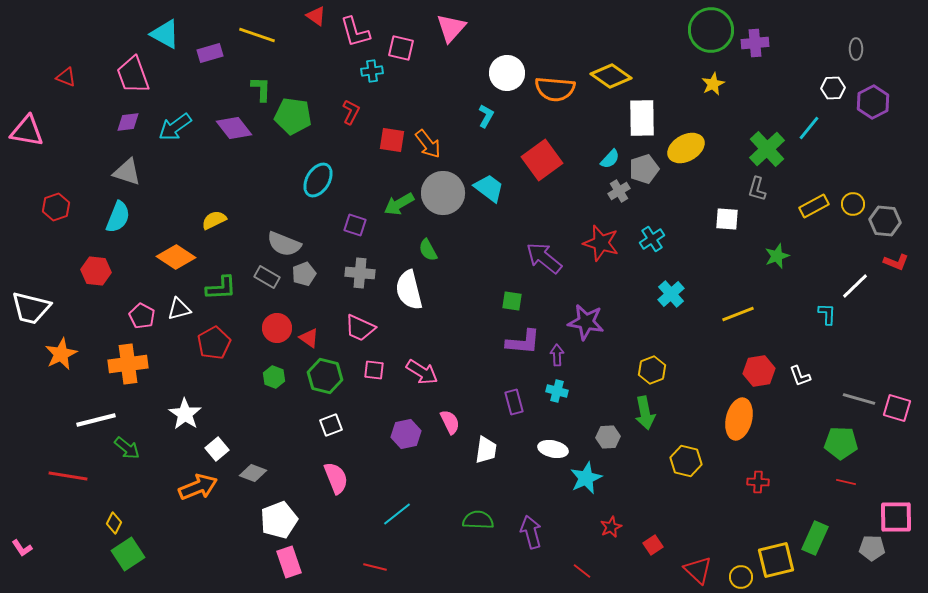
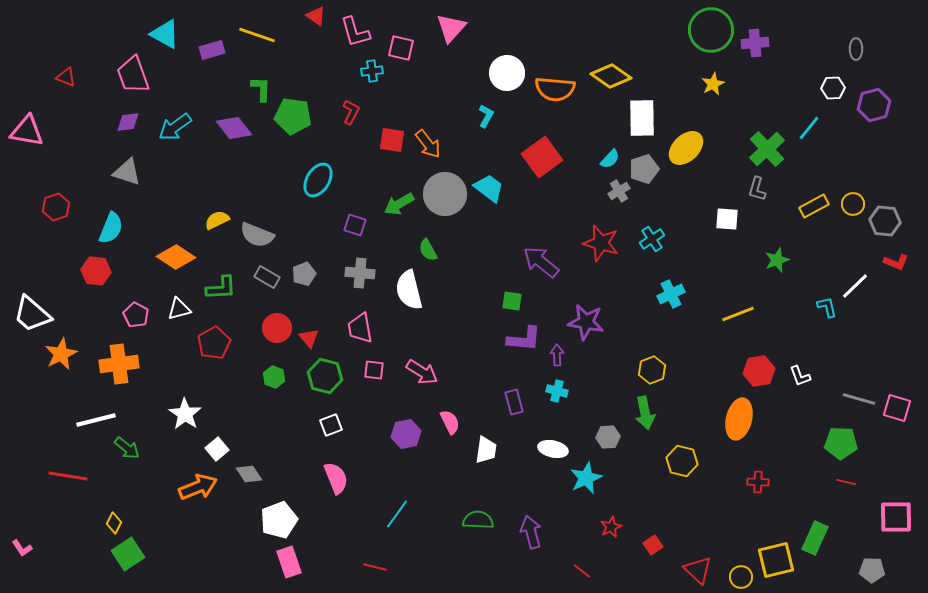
purple rectangle at (210, 53): moved 2 px right, 3 px up
purple hexagon at (873, 102): moved 1 px right, 3 px down; rotated 12 degrees clockwise
yellow ellipse at (686, 148): rotated 15 degrees counterclockwise
red square at (542, 160): moved 3 px up
gray circle at (443, 193): moved 2 px right, 1 px down
cyan semicircle at (118, 217): moved 7 px left, 11 px down
yellow semicircle at (214, 220): moved 3 px right
gray semicircle at (284, 244): moved 27 px left, 9 px up
green star at (777, 256): moved 4 px down
purple arrow at (544, 258): moved 3 px left, 4 px down
cyan cross at (671, 294): rotated 16 degrees clockwise
white trapezoid at (31, 308): moved 1 px right, 6 px down; rotated 27 degrees clockwise
cyan L-shape at (827, 314): moved 7 px up; rotated 15 degrees counterclockwise
pink pentagon at (142, 316): moved 6 px left, 1 px up
pink trapezoid at (360, 328): rotated 56 degrees clockwise
red triangle at (309, 338): rotated 15 degrees clockwise
purple L-shape at (523, 342): moved 1 px right, 3 px up
orange cross at (128, 364): moved 9 px left
yellow hexagon at (686, 461): moved 4 px left
gray diamond at (253, 473): moved 4 px left, 1 px down; rotated 36 degrees clockwise
cyan line at (397, 514): rotated 16 degrees counterclockwise
gray pentagon at (872, 548): moved 22 px down
